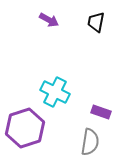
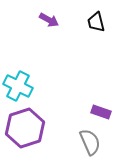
black trapezoid: rotated 25 degrees counterclockwise
cyan cross: moved 37 px left, 6 px up
gray semicircle: rotated 32 degrees counterclockwise
